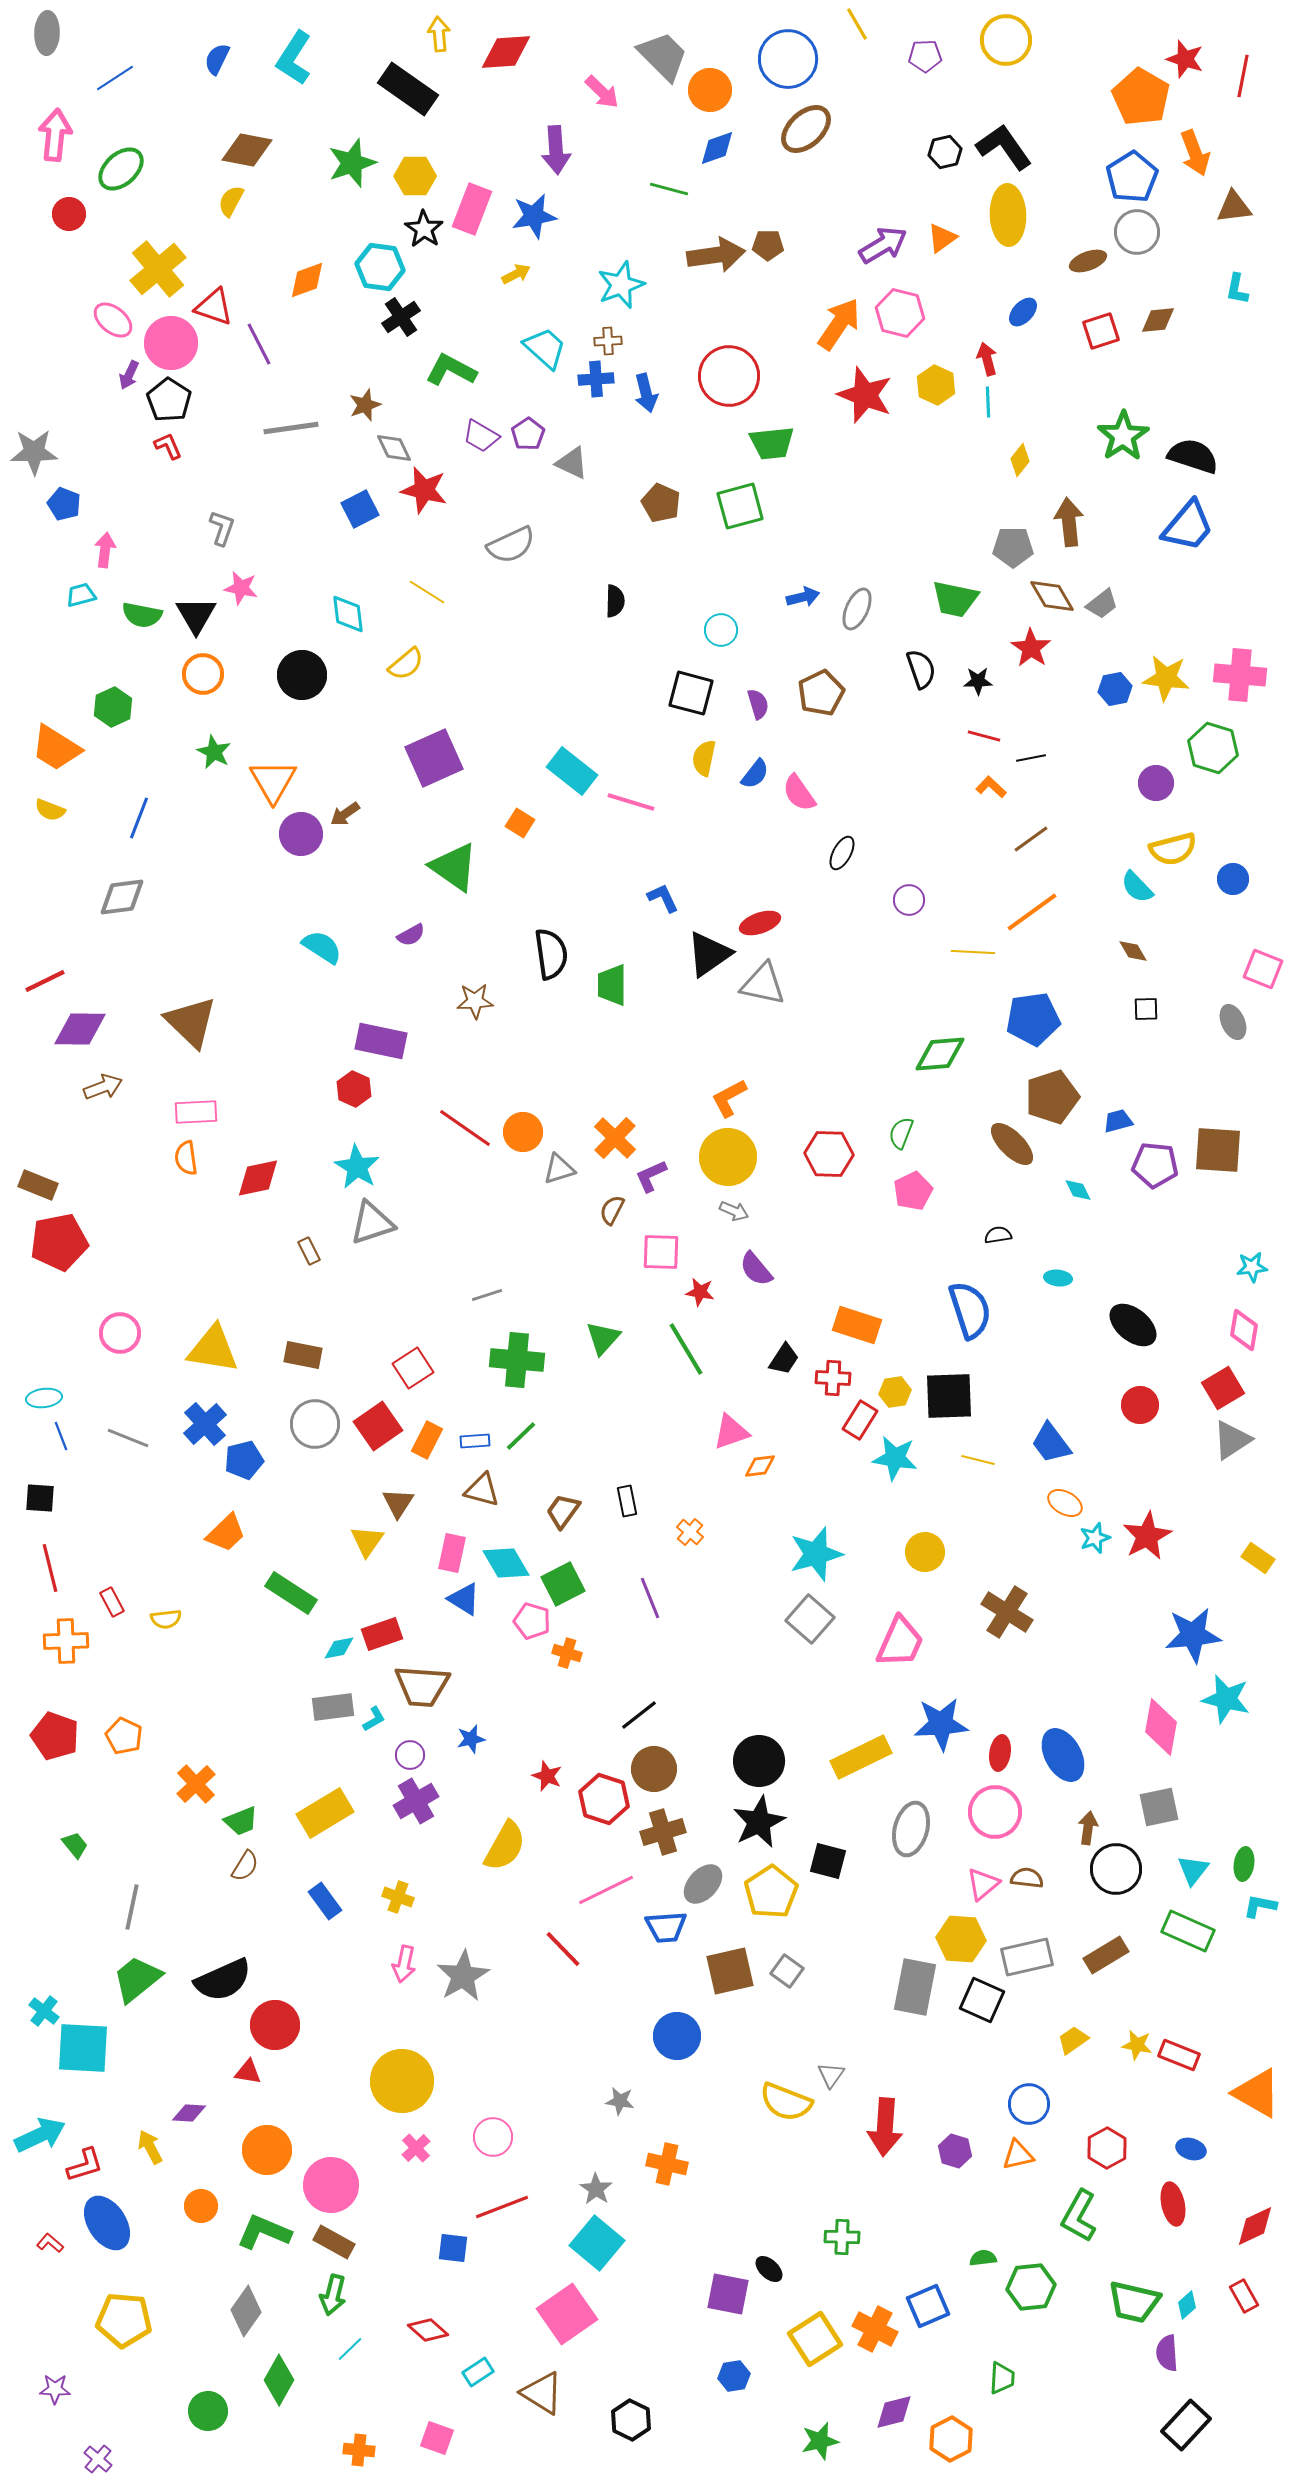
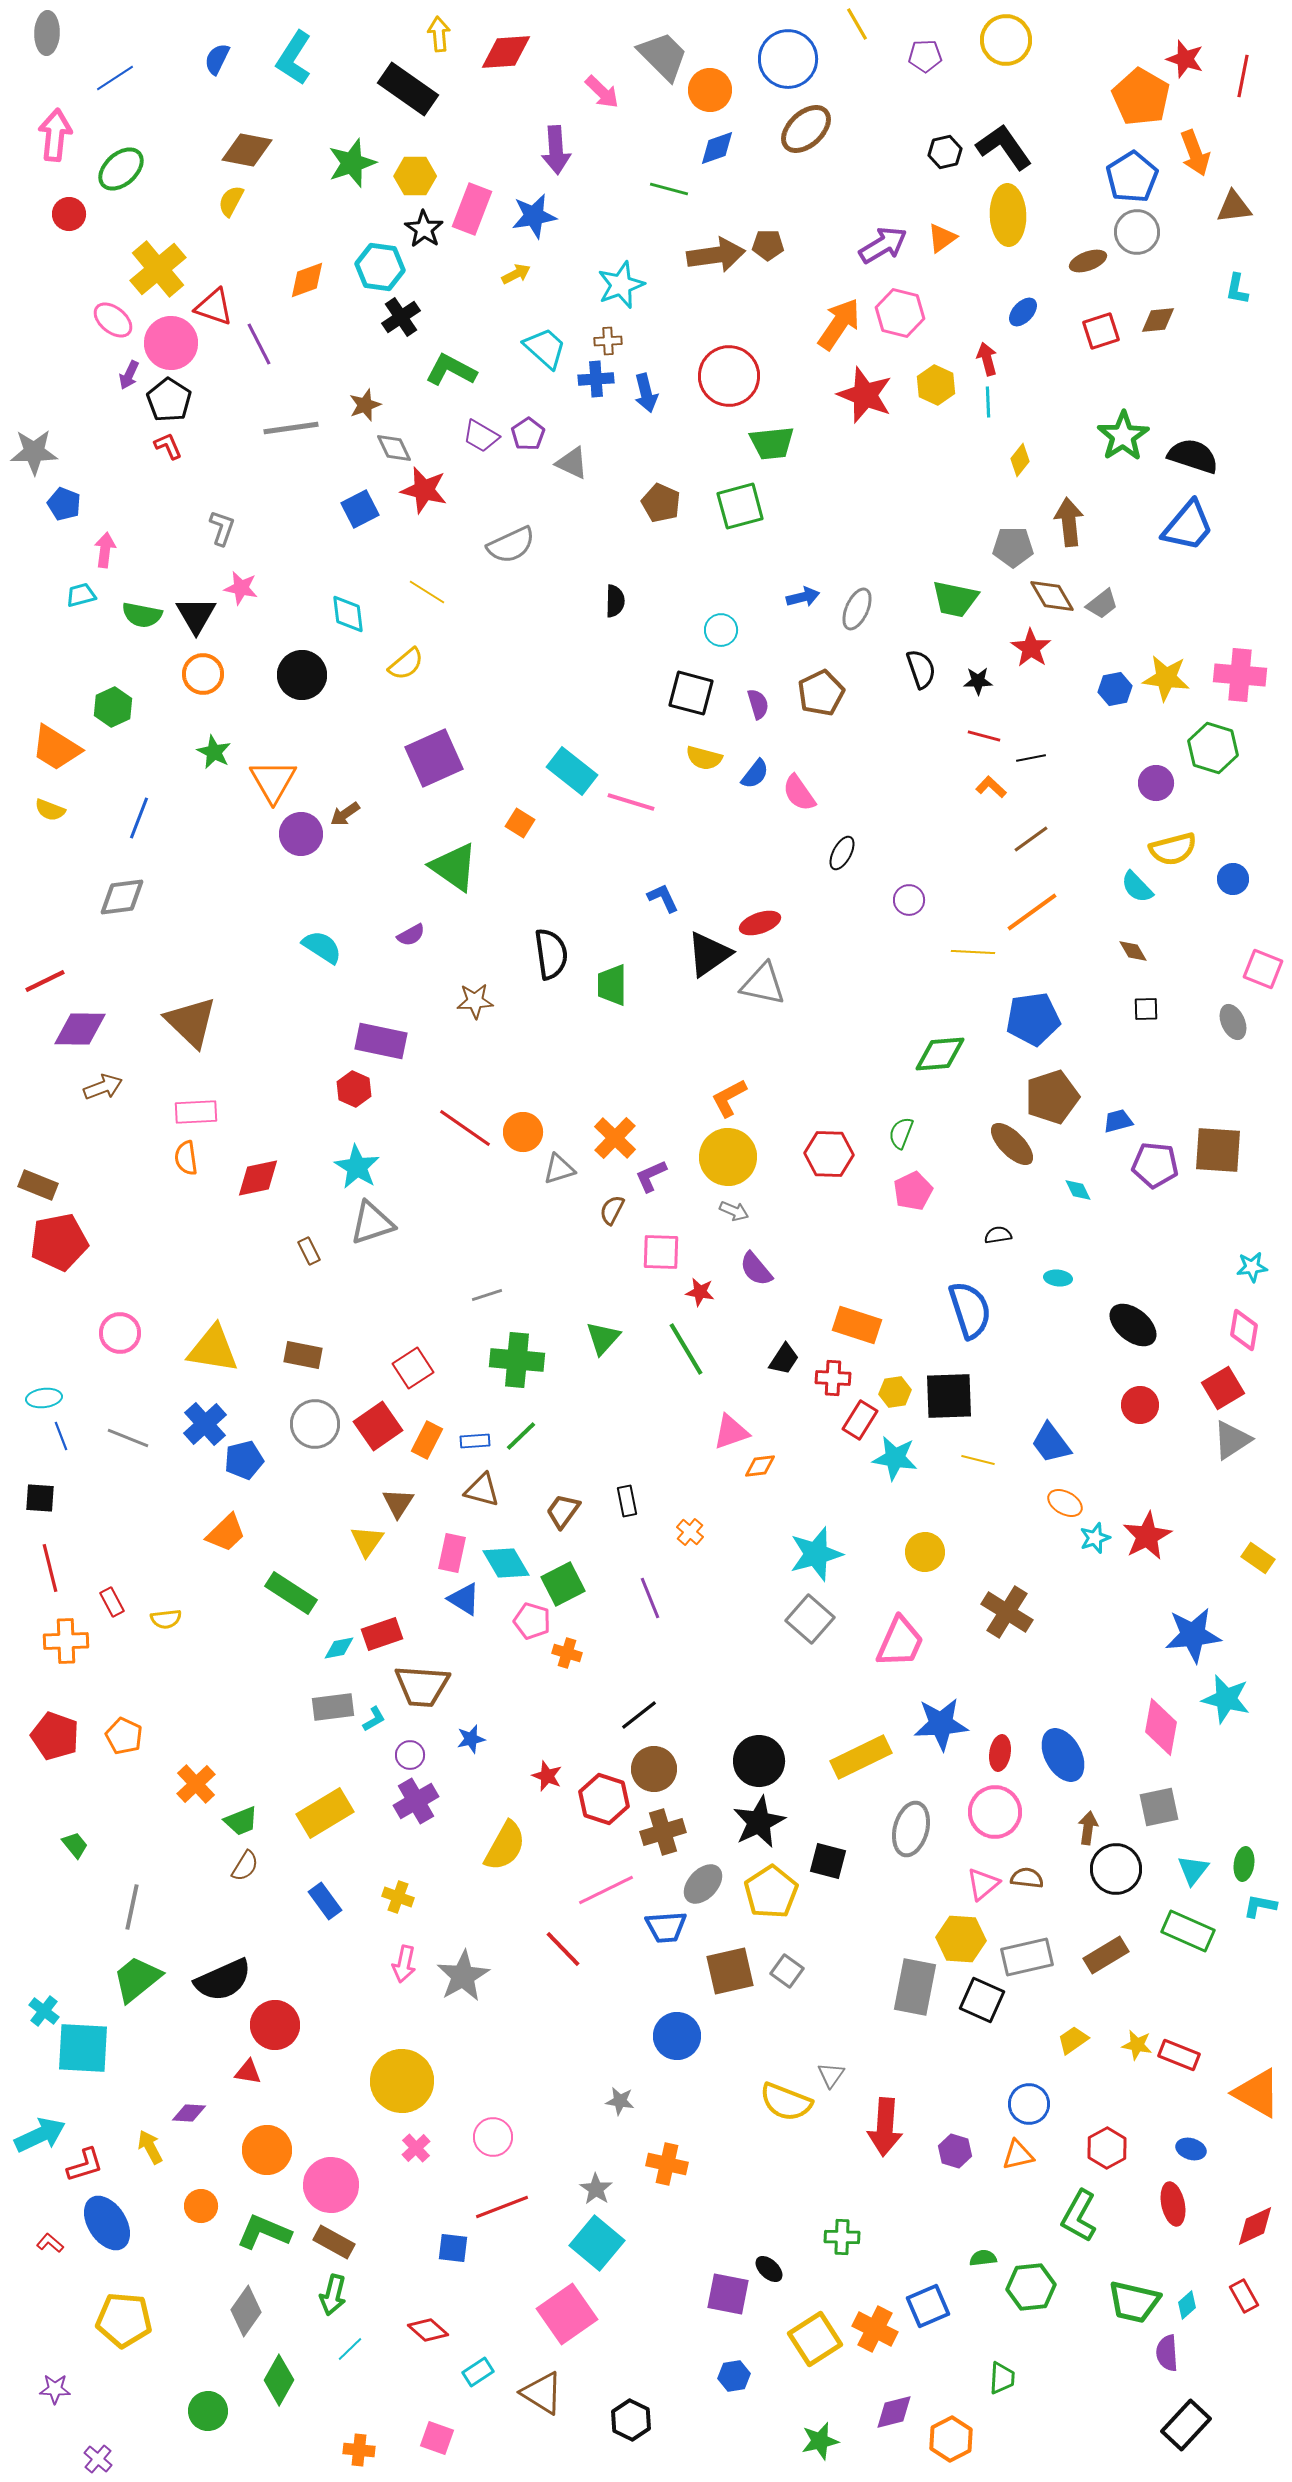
yellow semicircle at (704, 758): rotated 87 degrees counterclockwise
